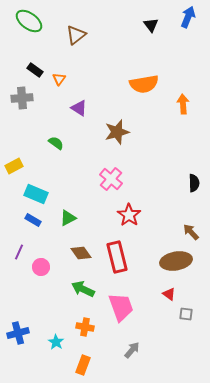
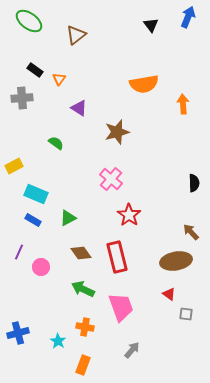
cyan star: moved 2 px right, 1 px up
